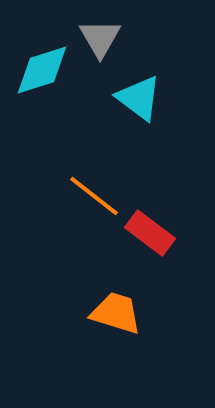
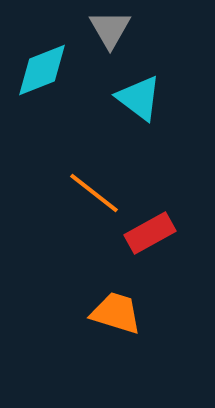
gray triangle: moved 10 px right, 9 px up
cyan diamond: rotated 4 degrees counterclockwise
orange line: moved 3 px up
red rectangle: rotated 66 degrees counterclockwise
